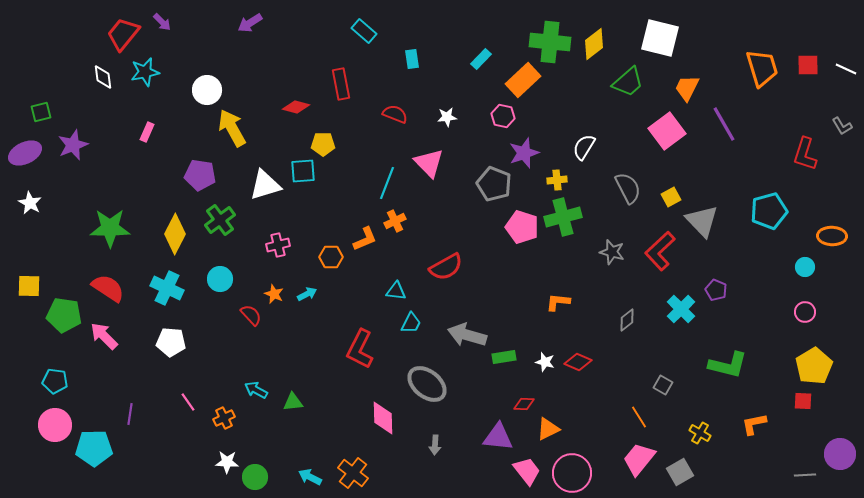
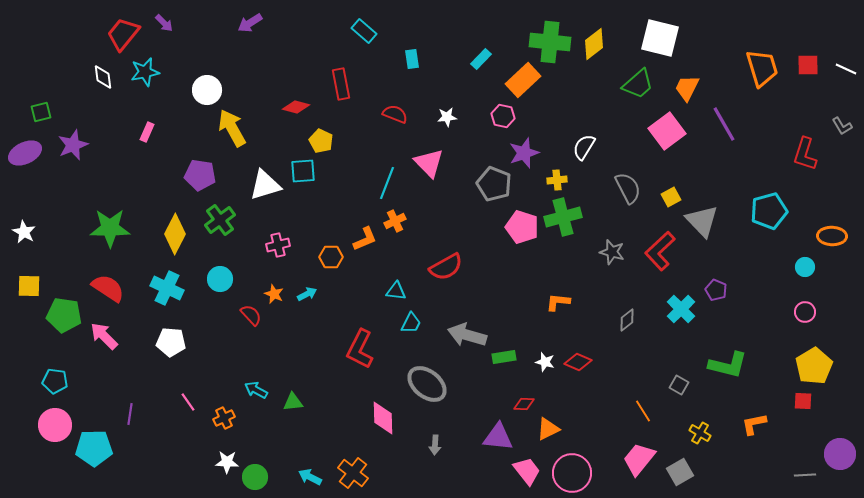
purple arrow at (162, 22): moved 2 px right, 1 px down
green trapezoid at (628, 82): moved 10 px right, 2 px down
yellow pentagon at (323, 144): moved 2 px left, 3 px up; rotated 25 degrees clockwise
white star at (30, 203): moved 6 px left, 29 px down
gray square at (663, 385): moved 16 px right
orange line at (639, 417): moved 4 px right, 6 px up
